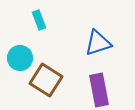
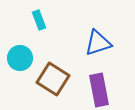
brown square: moved 7 px right, 1 px up
